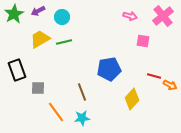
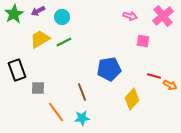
green line: rotated 14 degrees counterclockwise
